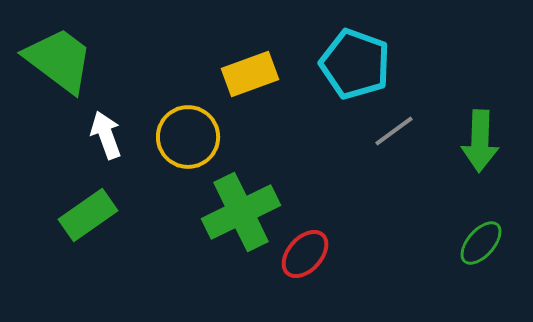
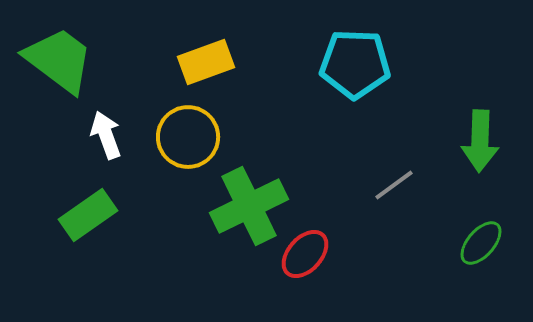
cyan pentagon: rotated 18 degrees counterclockwise
yellow rectangle: moved 44 px left, 12 px up
gray line: moved 54 px down
green cross: moved 8 px right, 6 px up
